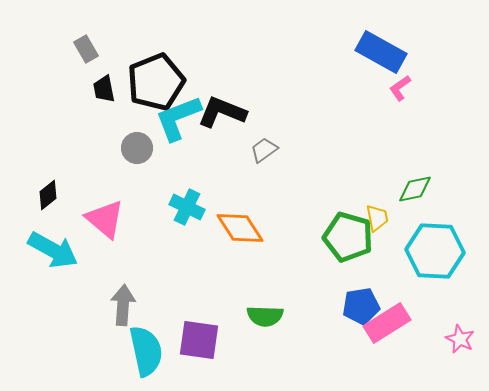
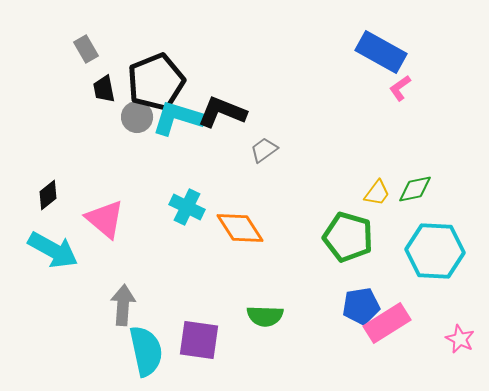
cyan L-shape: rotated 38 degrees clockwise
gray circle: moved 31 px up
yellow trapezoid: moved 25 px up; rotated 48 degrees clockwise
